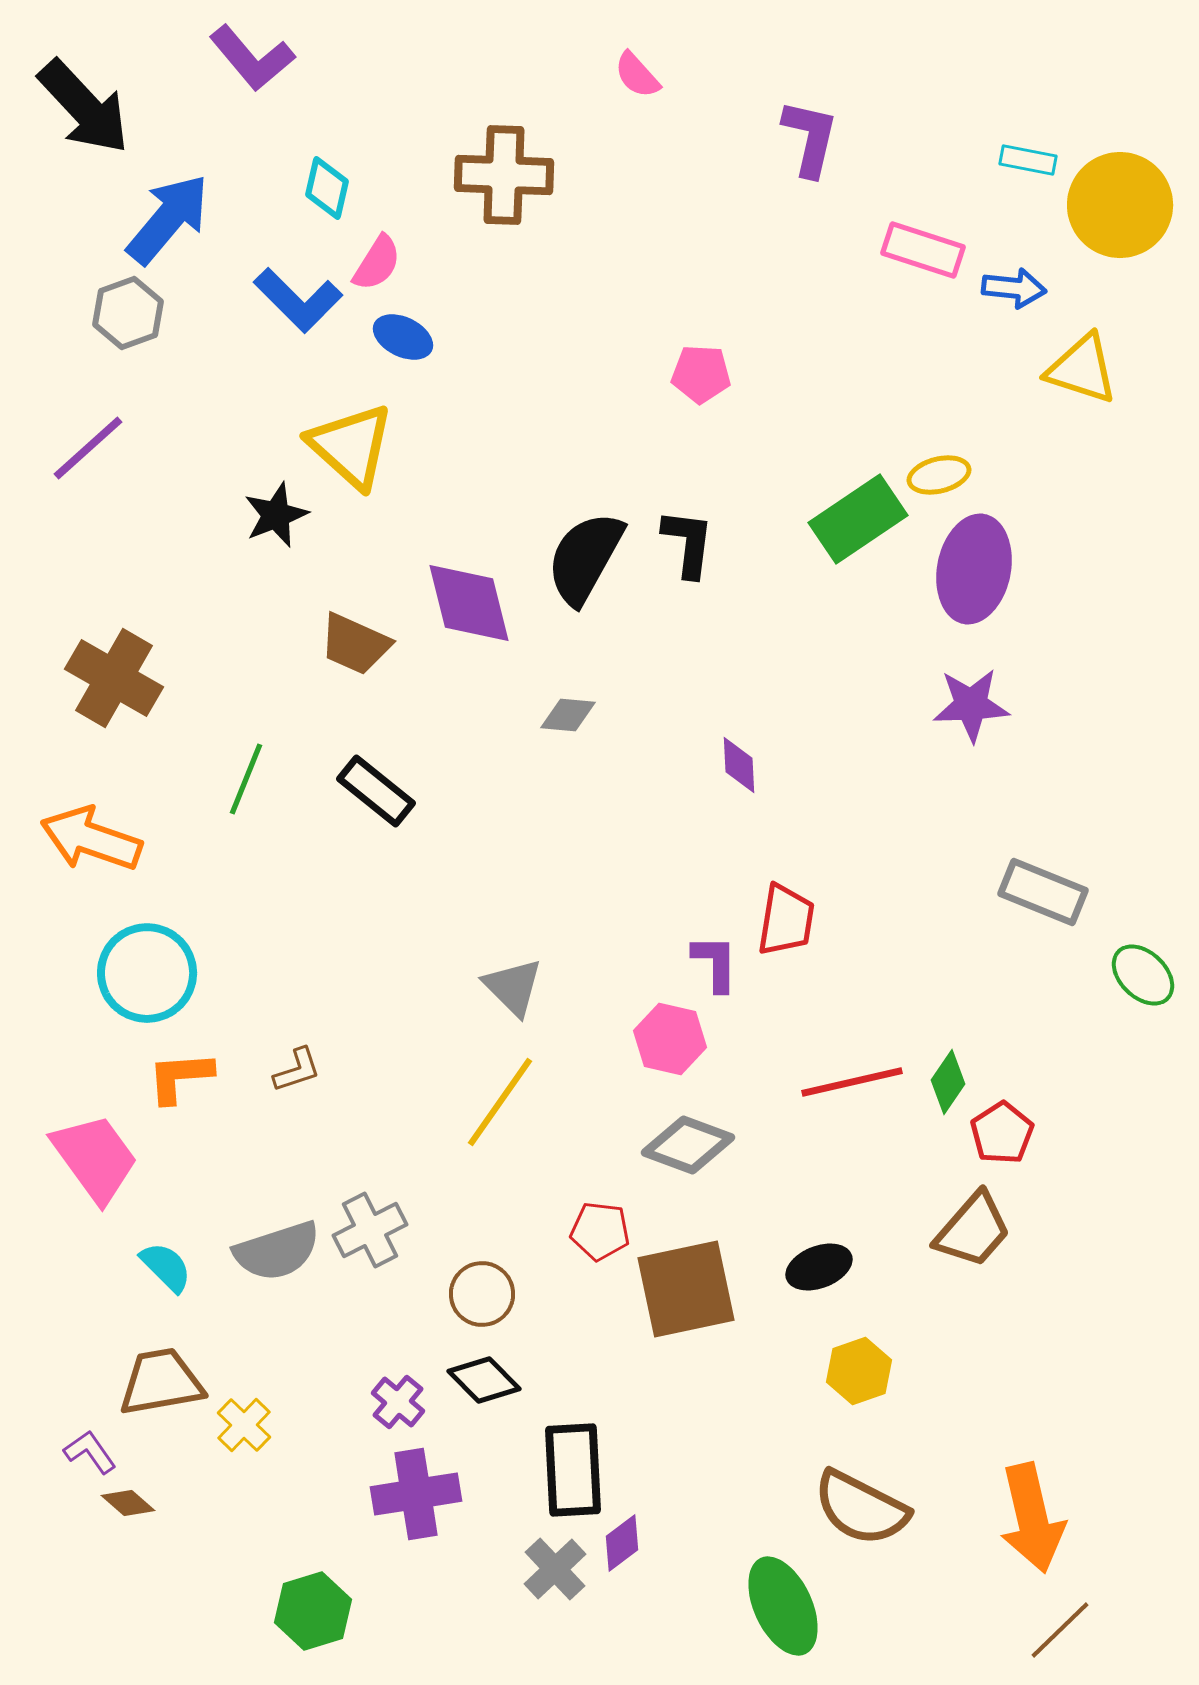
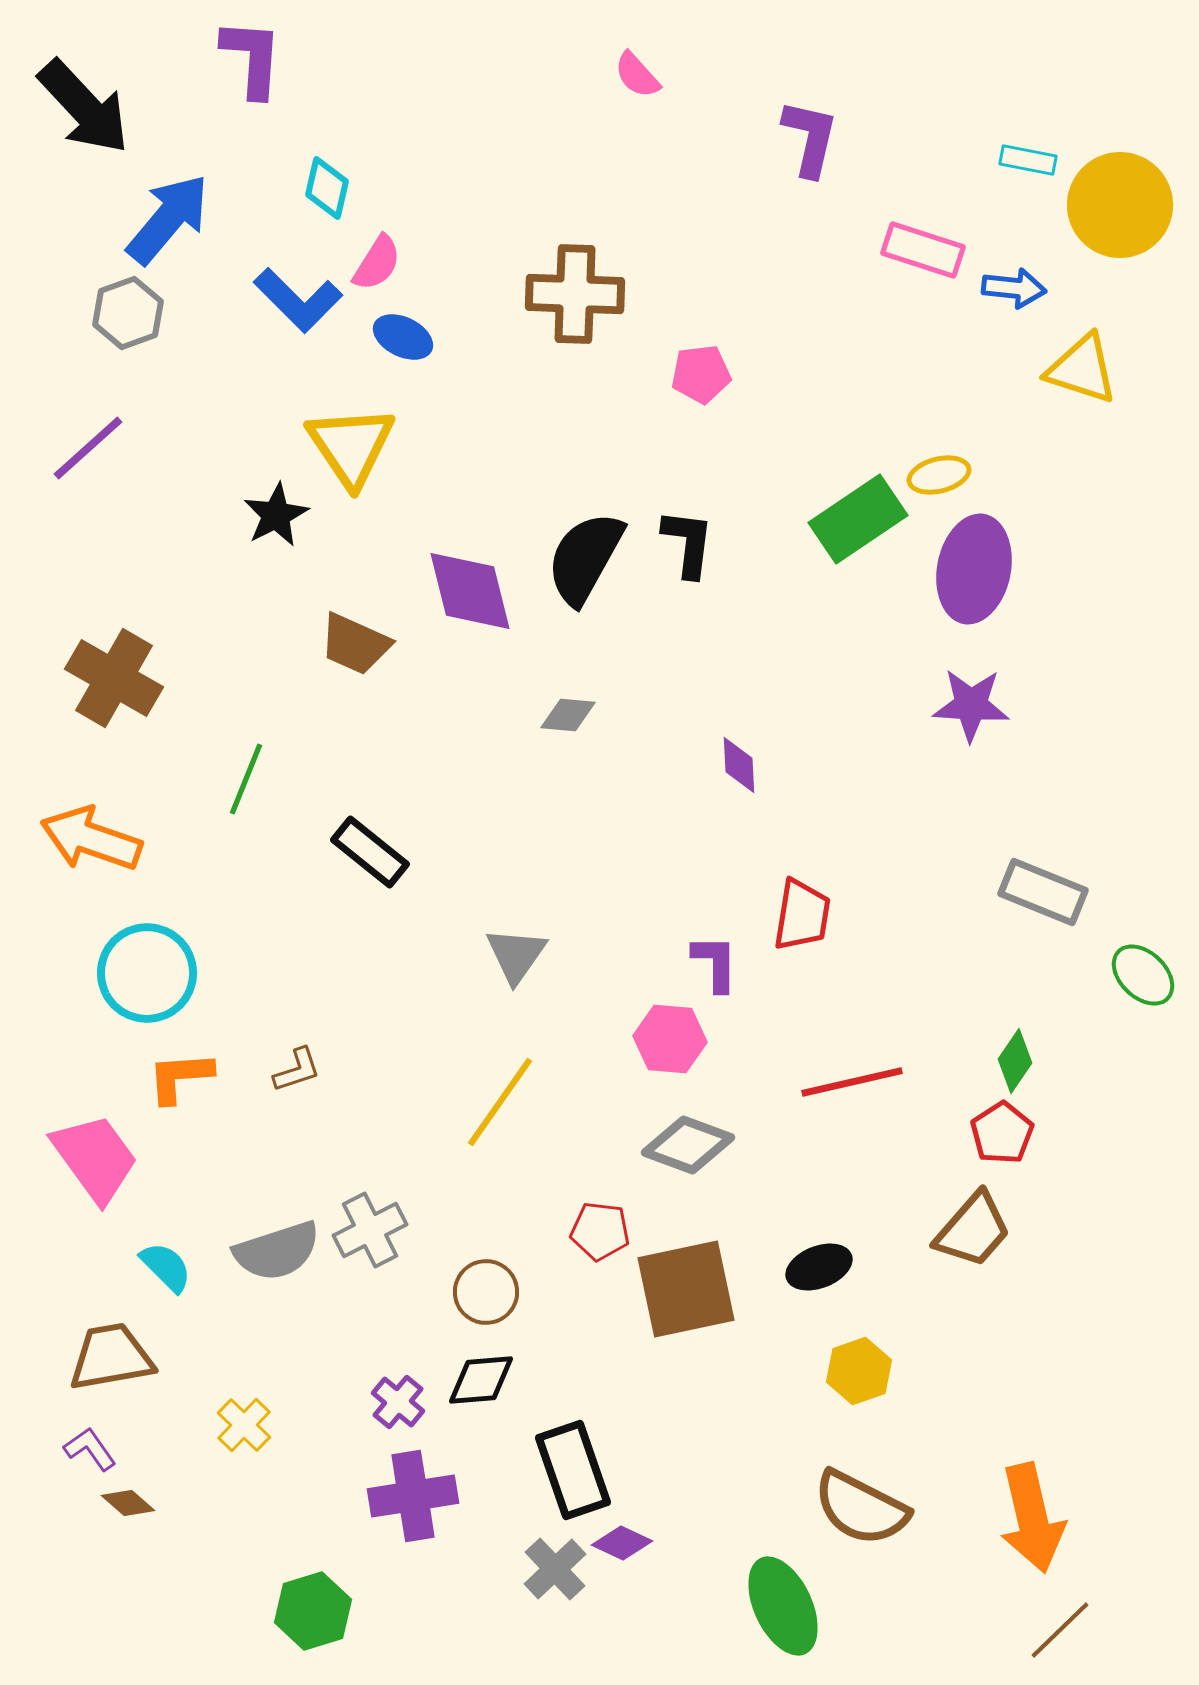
purple L-shape at (252, 58): rotated 136 degrees counterclockwise
brown cross at (504, 175): moved 71 px right, 119 px down
pink pentagon at (701, 374): rotated 10 degrees counterclockwise
yellow triangle at (351, 446): rotated 14 degrees clockwise
black star at (276, 515): rotated 6 degrees counterclockwise
purple diamond at (469, 603): moved 1 px right, 12 px up
purple star at (971, 705): rotated 6 degrees clockwise
black rectangle at (376, 791): moved 6 px left, 61 px down
red trapezoid at (786, 920): moved 16 px right, 5 px up
gray triangle at (513, 987): moved 3 px right, 32 px up; rotated 20 degrees clockwise
pink hexagon at (670, 1039): rotated 8 degrees counterclockwise
green diamond at (948, 1082): moved 67 px right, 21 px up
brown circle at (482, 1294): moved 4 px right, 2 px up
black diamond at (484, 1380): moved 3 px left; rotated 50 degrees counterclockwise
brown trapezoid at (161, 1382): moved 50 px left, 25 px up
purple L-shape at (90, 1452): moved 3 px up
black rectangle at (573, 1470): rotated 16 degrees counterclockwise
purple cross at (416, 1494): moved 3 px left, 2 px down
purple diamond at (622, 1543): rotated 62 degrees clockwise
